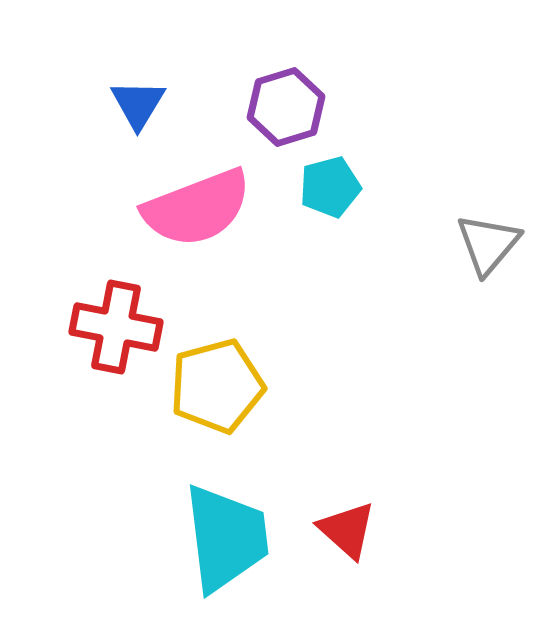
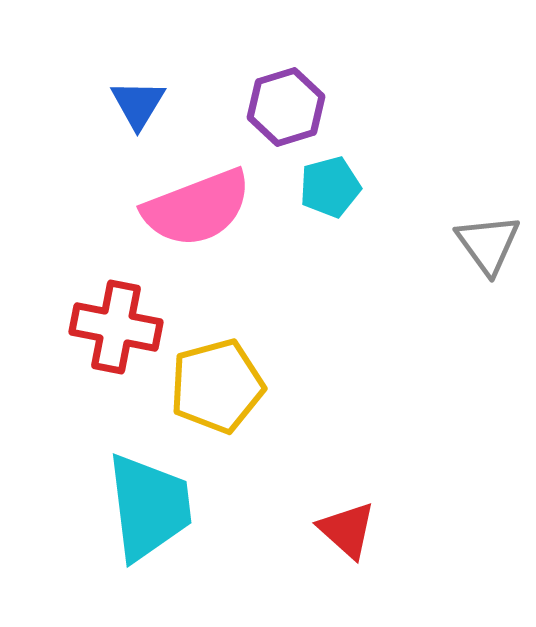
gray triangle: rotated 16 degrees counterclockwise
cyan trapezoid: moved 77 px left, 31 px up
